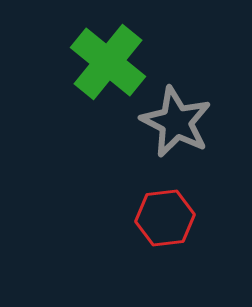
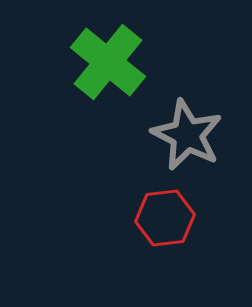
gray star: moved 11 px right, 13 px down
